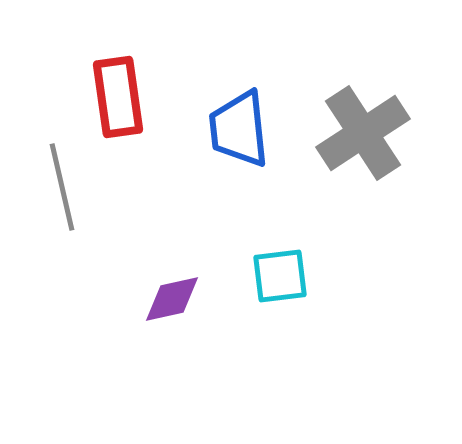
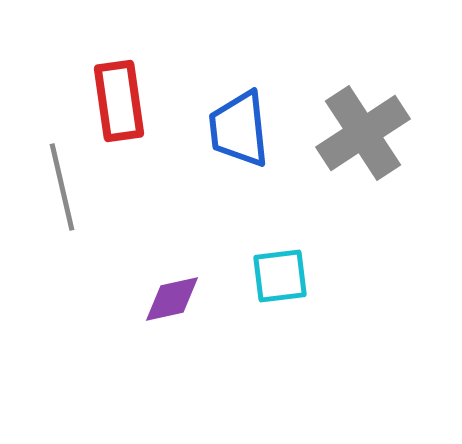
red rectangle: moved 1 px right, 4 px down
